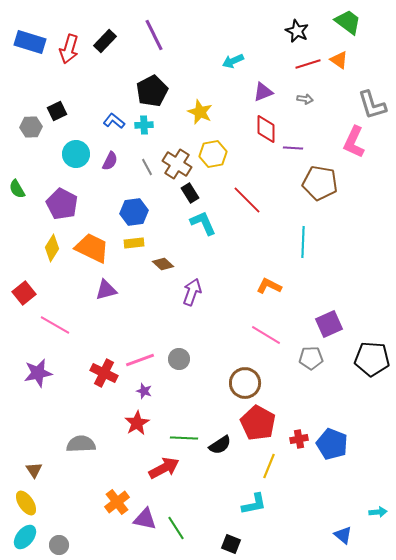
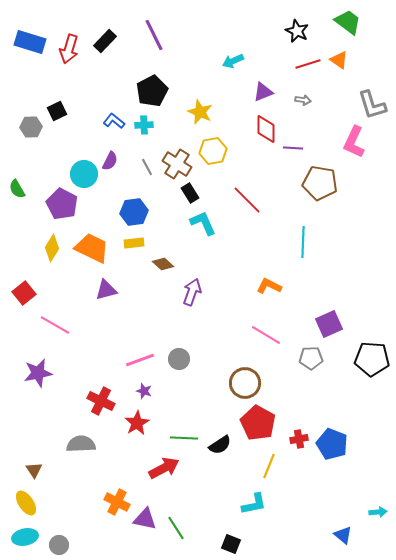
gray arrow at (305, 99): moved 2 px left, 1 px down
cyan circle at (76, 154): moved 8 px right, 20 px down
yellow hexagon at (213, 154): moved 3 px up
red cross at (104, 373): moved 3 px left, 28 px down
orange cross at (117, 502): rotated 25 degrees counterclockwise
cyan ellipse at (25, 537): rotated 40 degrees clockwise
